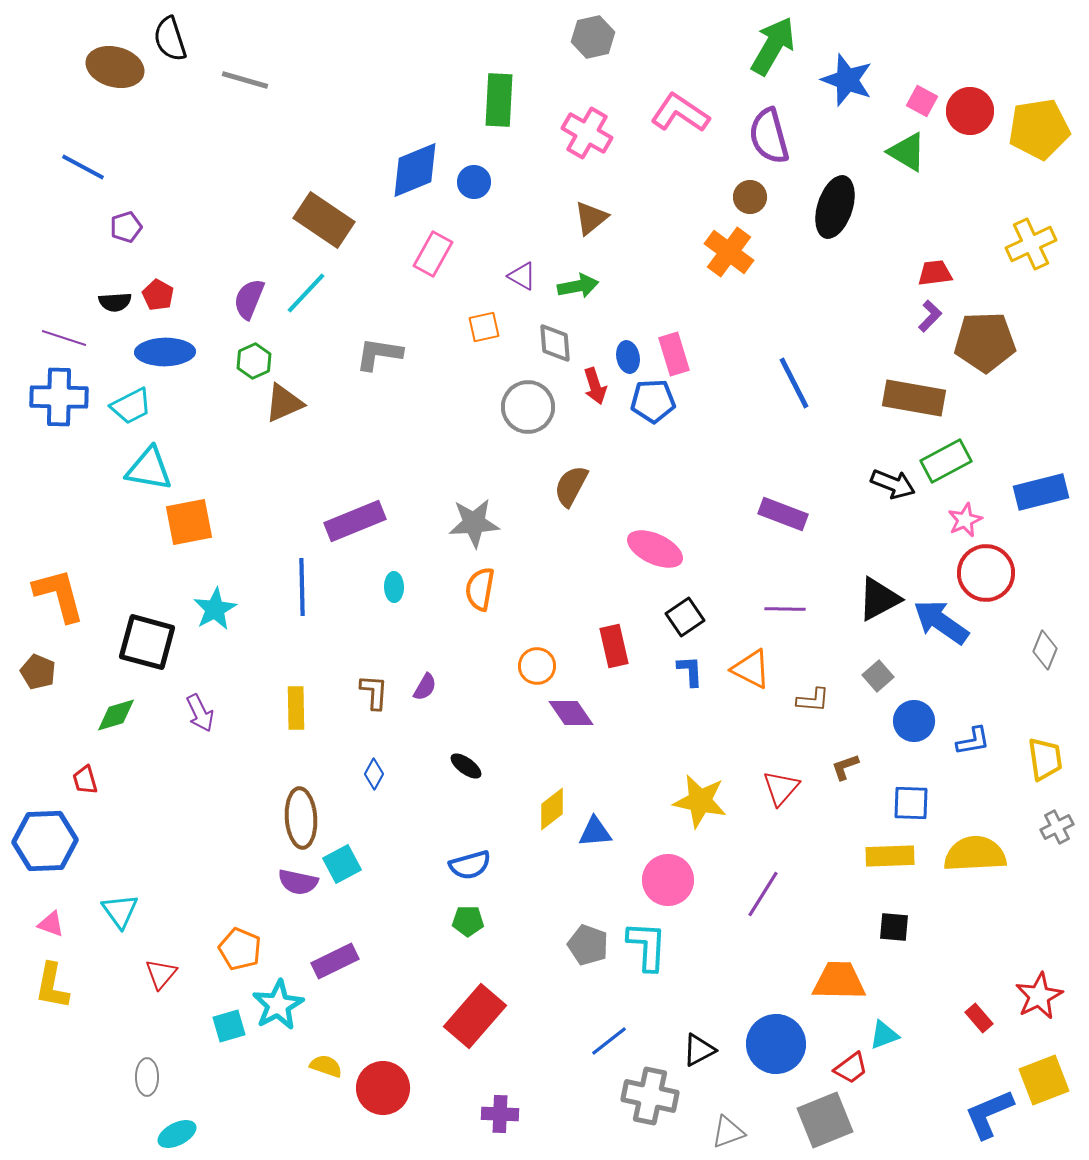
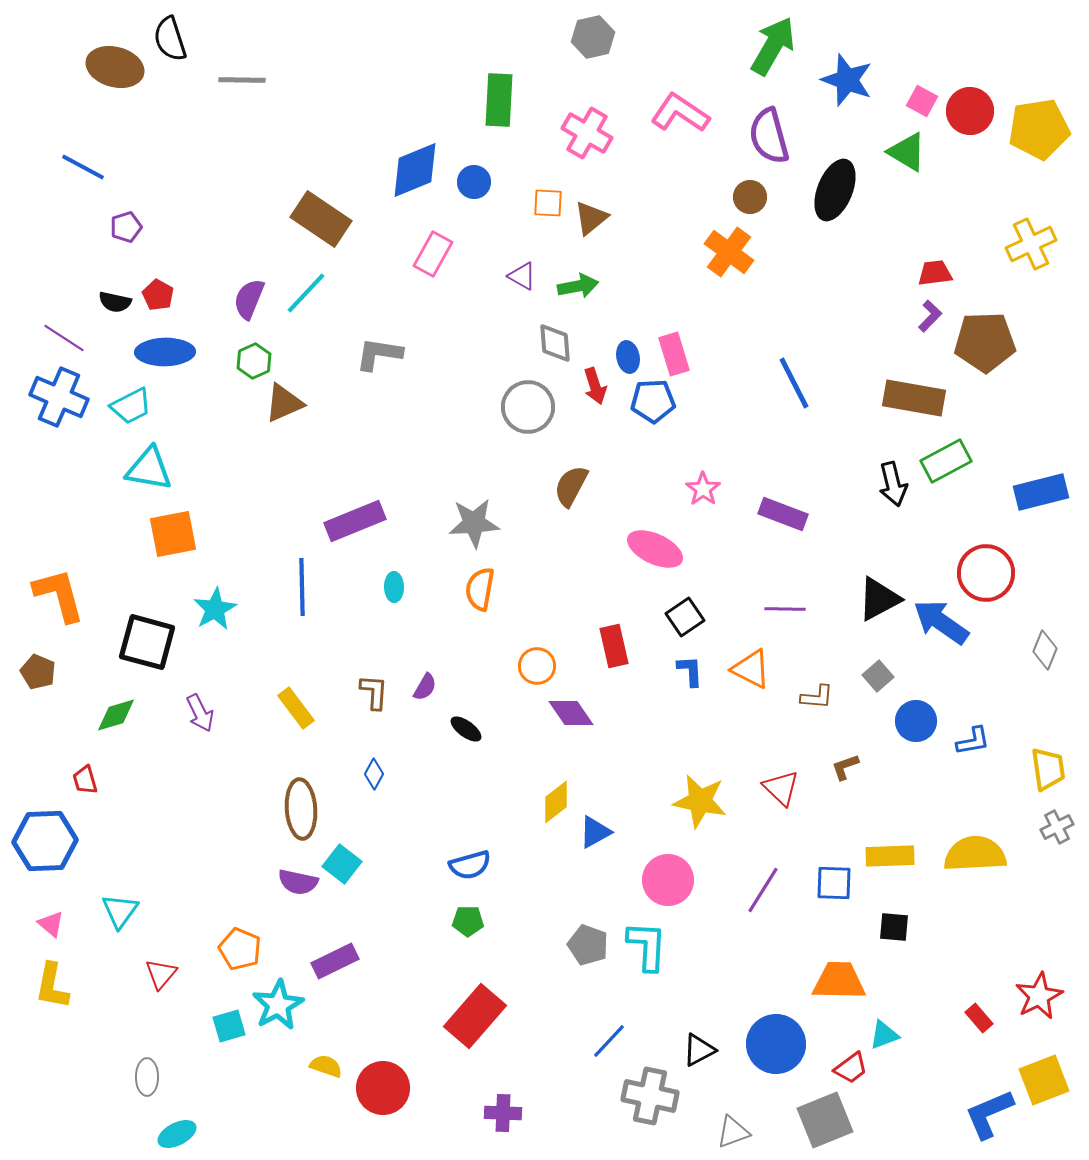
gray line at (245, 80): moved 3 px left; rotated 15 degrees counterclockwise
black ellipse at (835, 207): moved 17 px up; rotated 4 degrees clockwise
brown rectangle at (324, 220): moved 3 px left, 1 px up
black semicircle at (115, 302): rotated 16 degrees clockwise
orange square at (484, 327): moved 64 px right, 124 px up; rotated 16 degrees clockwise
purple line at (64, 338): rotated 15 degrees clockwise
blue cross at (59, 397): rotated 22 degrees clockwise
black arrow at (893, 484): rotated 54 degrees clockwise
pink star at (965, 520): moved 262 px left, 31 px up; rotated 12 degrees counterclockwise
orange square at (189, 522): moved 16 px left, 12 px down
brown L-shape at (813, 700): moved 4 px right, 3 px up
yellow rectangle at (296, 708): rotated 36 degrees counterclockwise
blue circle at (914, 721): moved 2 px right
yellow trapezoid at (1045, 759): moved 3 px right, 10 px down
black ellipse at (466, 766): moved 37 px up
red triangle at (781, 788): rotated 27 degrees counterclockwise
blue square at (911, 803): moved 77 px left, 80 px down
yellow diamond at (552, 809): moved 4 px right, 7 px up
brown ellipse at (301, 818): moved 9 px up
blue triangle at (595, 832): rotated 24 degrees counterclockwise
cyan square at (342, 864): rotated 24 degrees counterclockwise
purple line at (763, 894): moved 4 px up
cyan triangle at (120, 911): rotated 12 degrees clockwise
pink triangle at (51, 924): rotated 20 degrees clockwise
blue line at (609, 1041): rotated 9 degrees counterclockwise
purple cross at (500, 1114): moved 3 px right, 1 px up
gray triangle at (728, 1132): moved 5 px right
